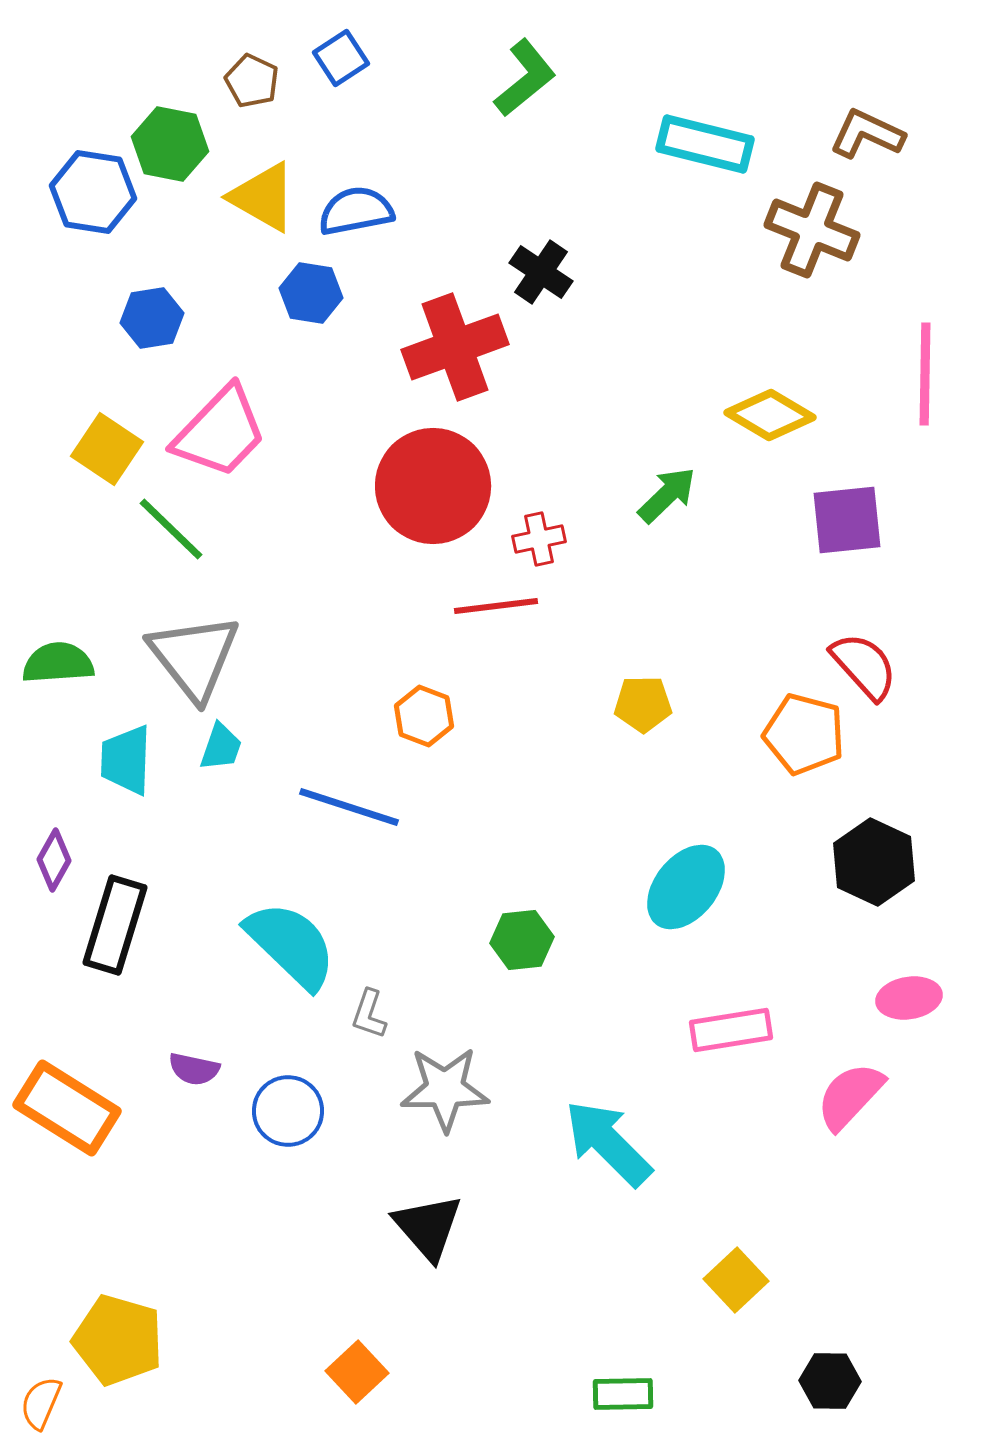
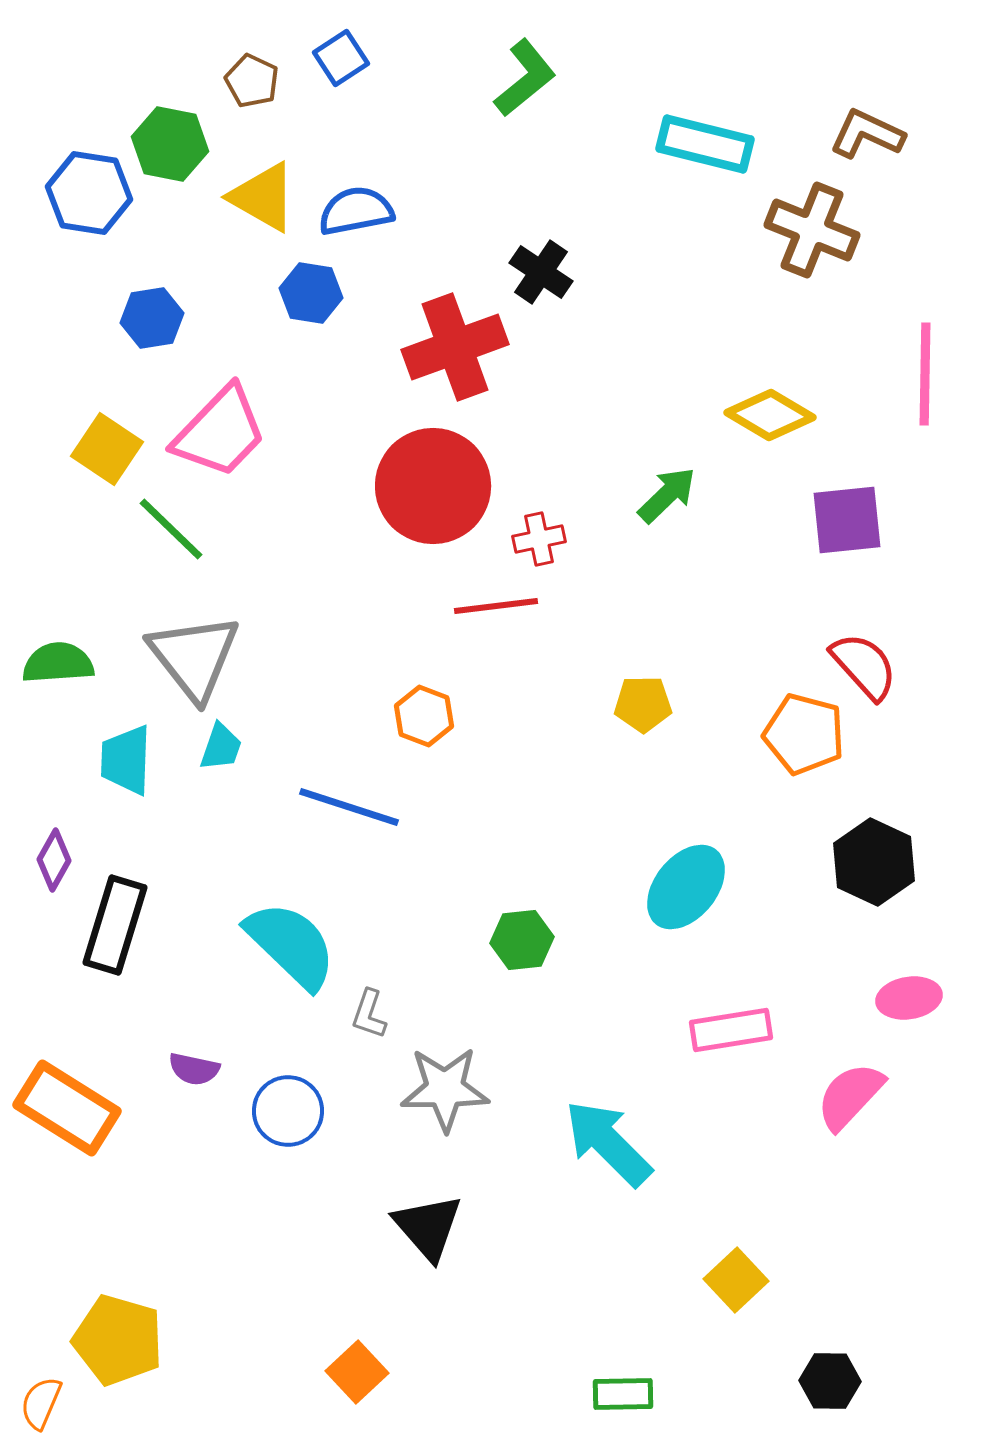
blue hexagon at (93, 192): moved 4 px left, 1 px down
